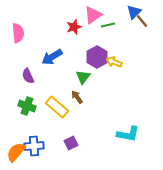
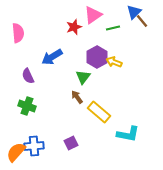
green line: moved 5 px right, 3 px down
yellow rectangle: moved 42 px right, 5 px down
